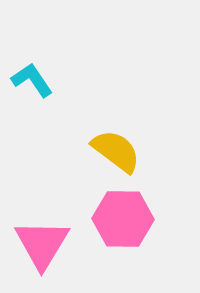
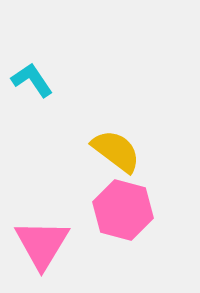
pink hexagon: moved 9 px up; rotated 14 degrees clockwise
